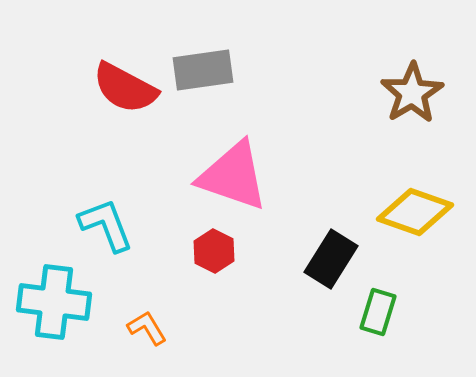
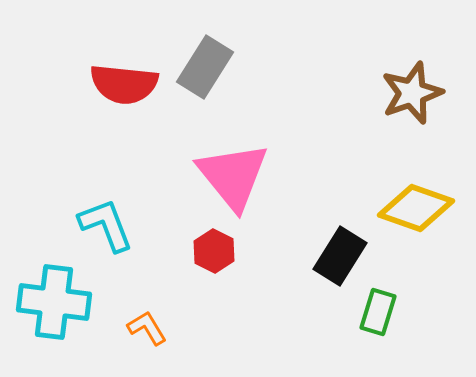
gray rectangle: moved 2 px right, 3 px up; rotated 50 degrees counterclockwise
red semicircle: moved 1 px left, 4 px up; rotated 22 degrees counterclockwise
brown star: rotated 12 degrees clockwise
pink triangle: rotated 32 degrees clockwise
yellow diamond: moved 1 px right, 4 px up
black rectangle: moved 9 px right, 3 px up
